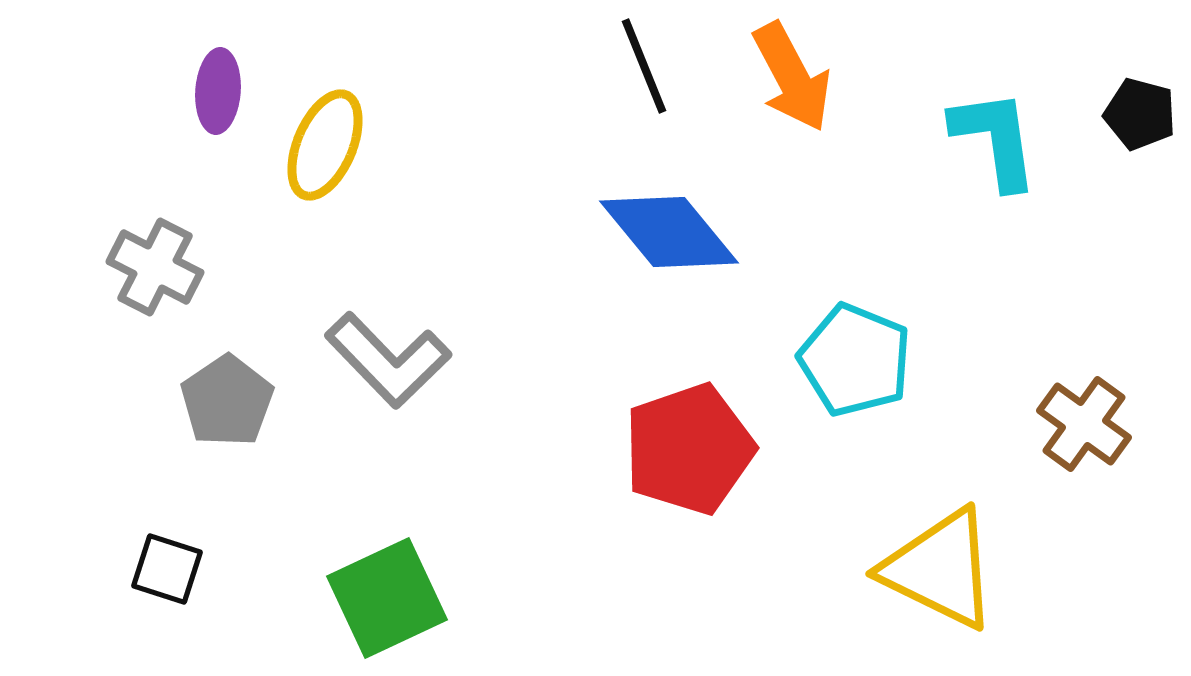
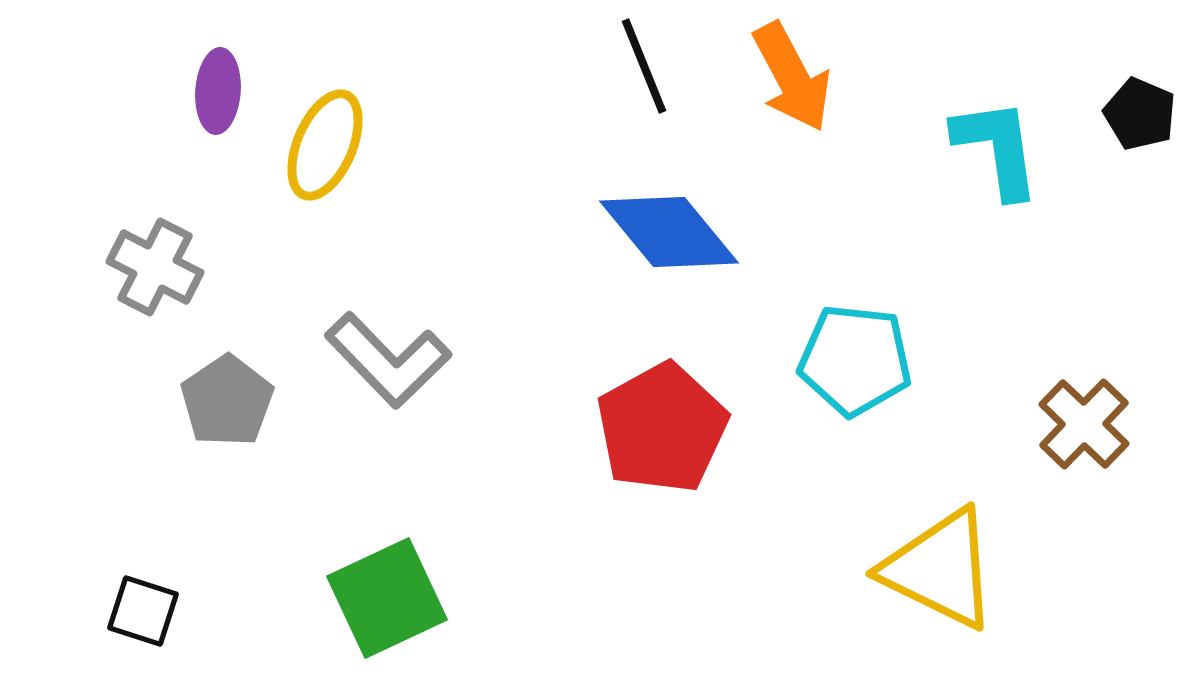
black pentagon: rotated 8 degrees clockwise
cyan L-shape: moved 2 px right, 9 px down
cyan pentagon: rotated 16 degrees counterclockwise
brown cross: rotated 8 degrees clockwise
red pentagon: moved 27 px left, 21 px up; rotated 10 degrees counterclockwise
black square: moved 24 px left, 42 px down
